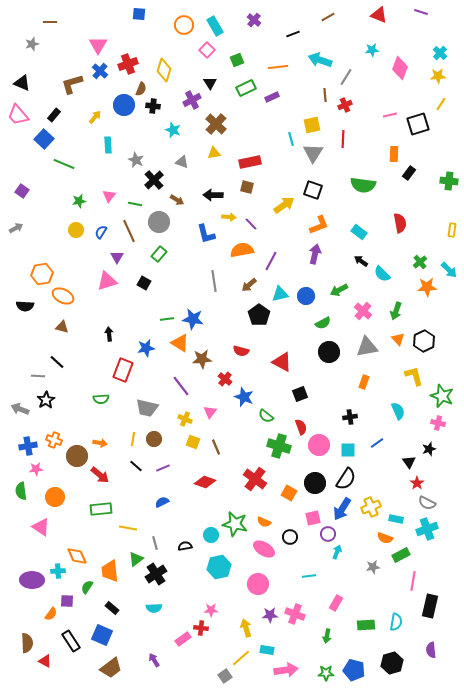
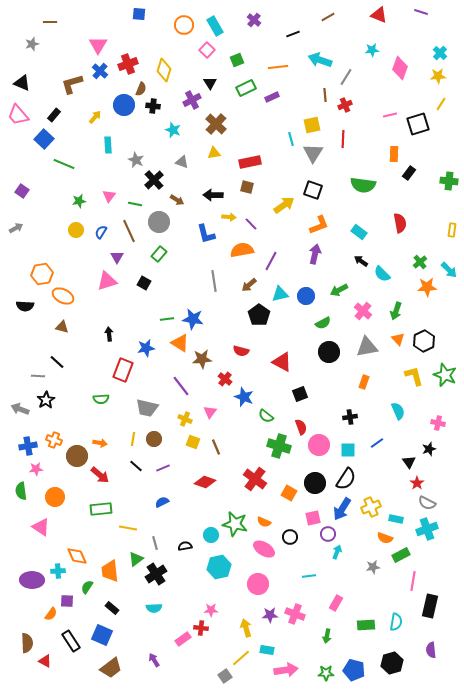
green star at (442, 396): moved 3 px right, 21 px up
